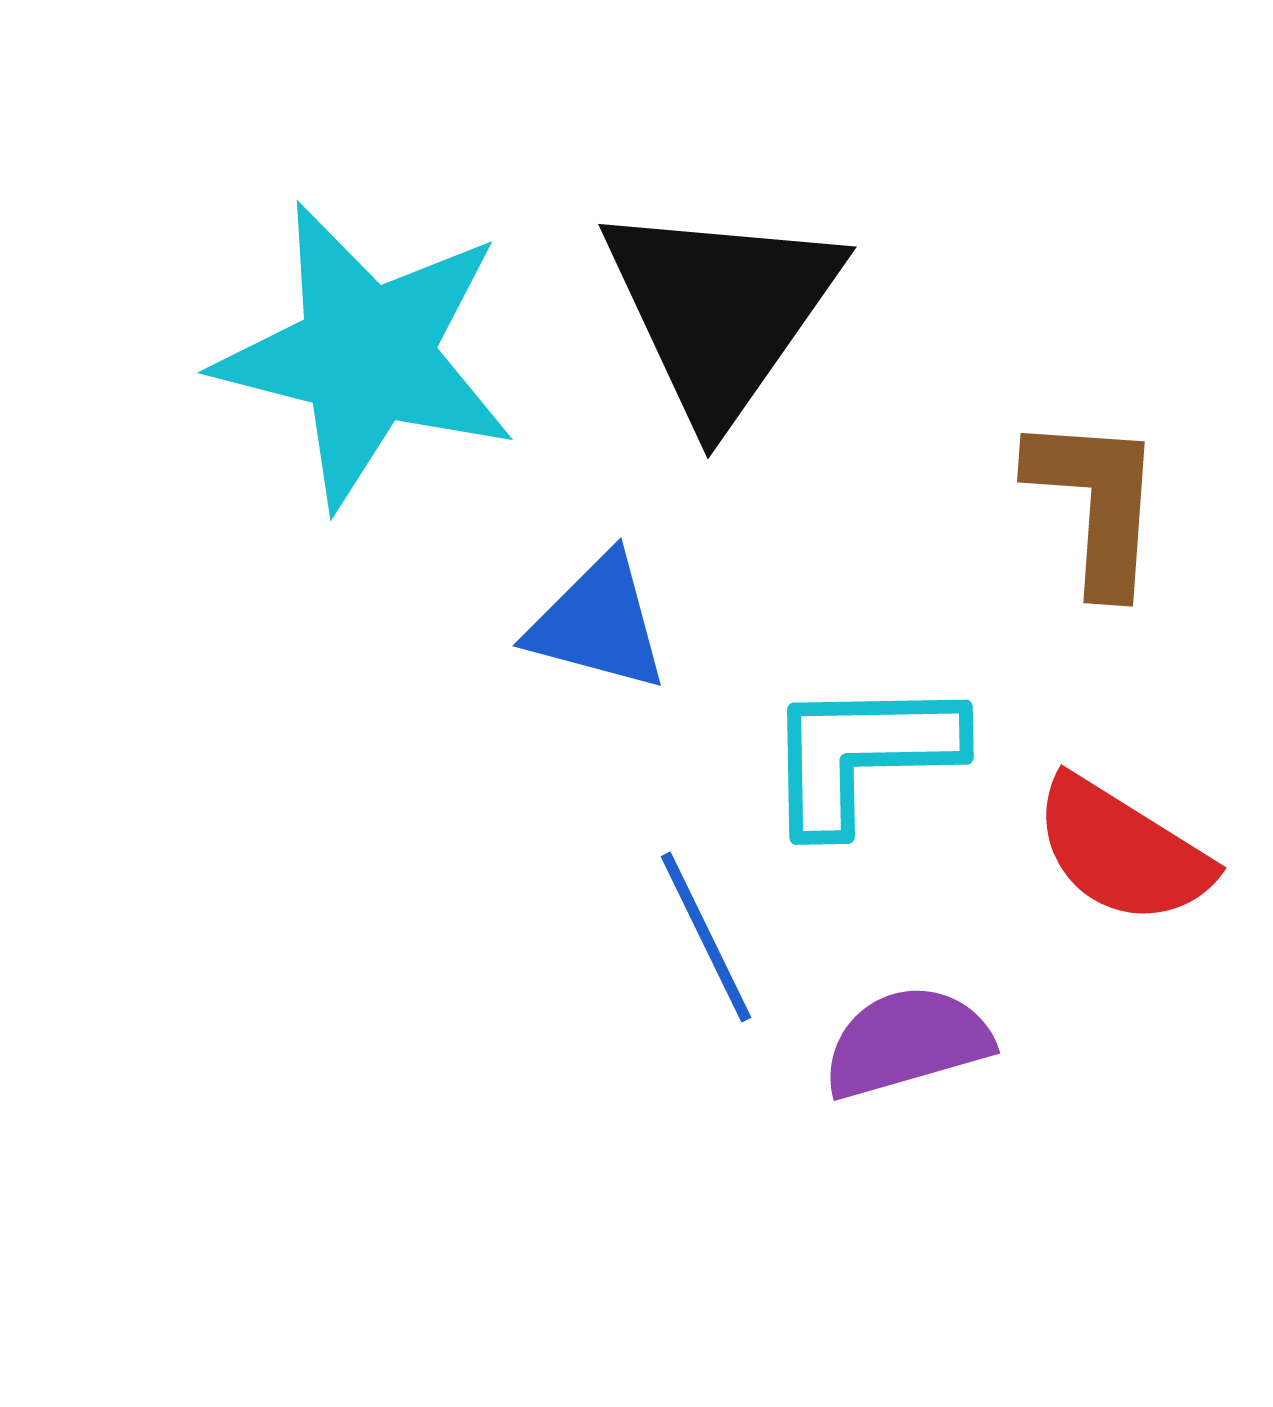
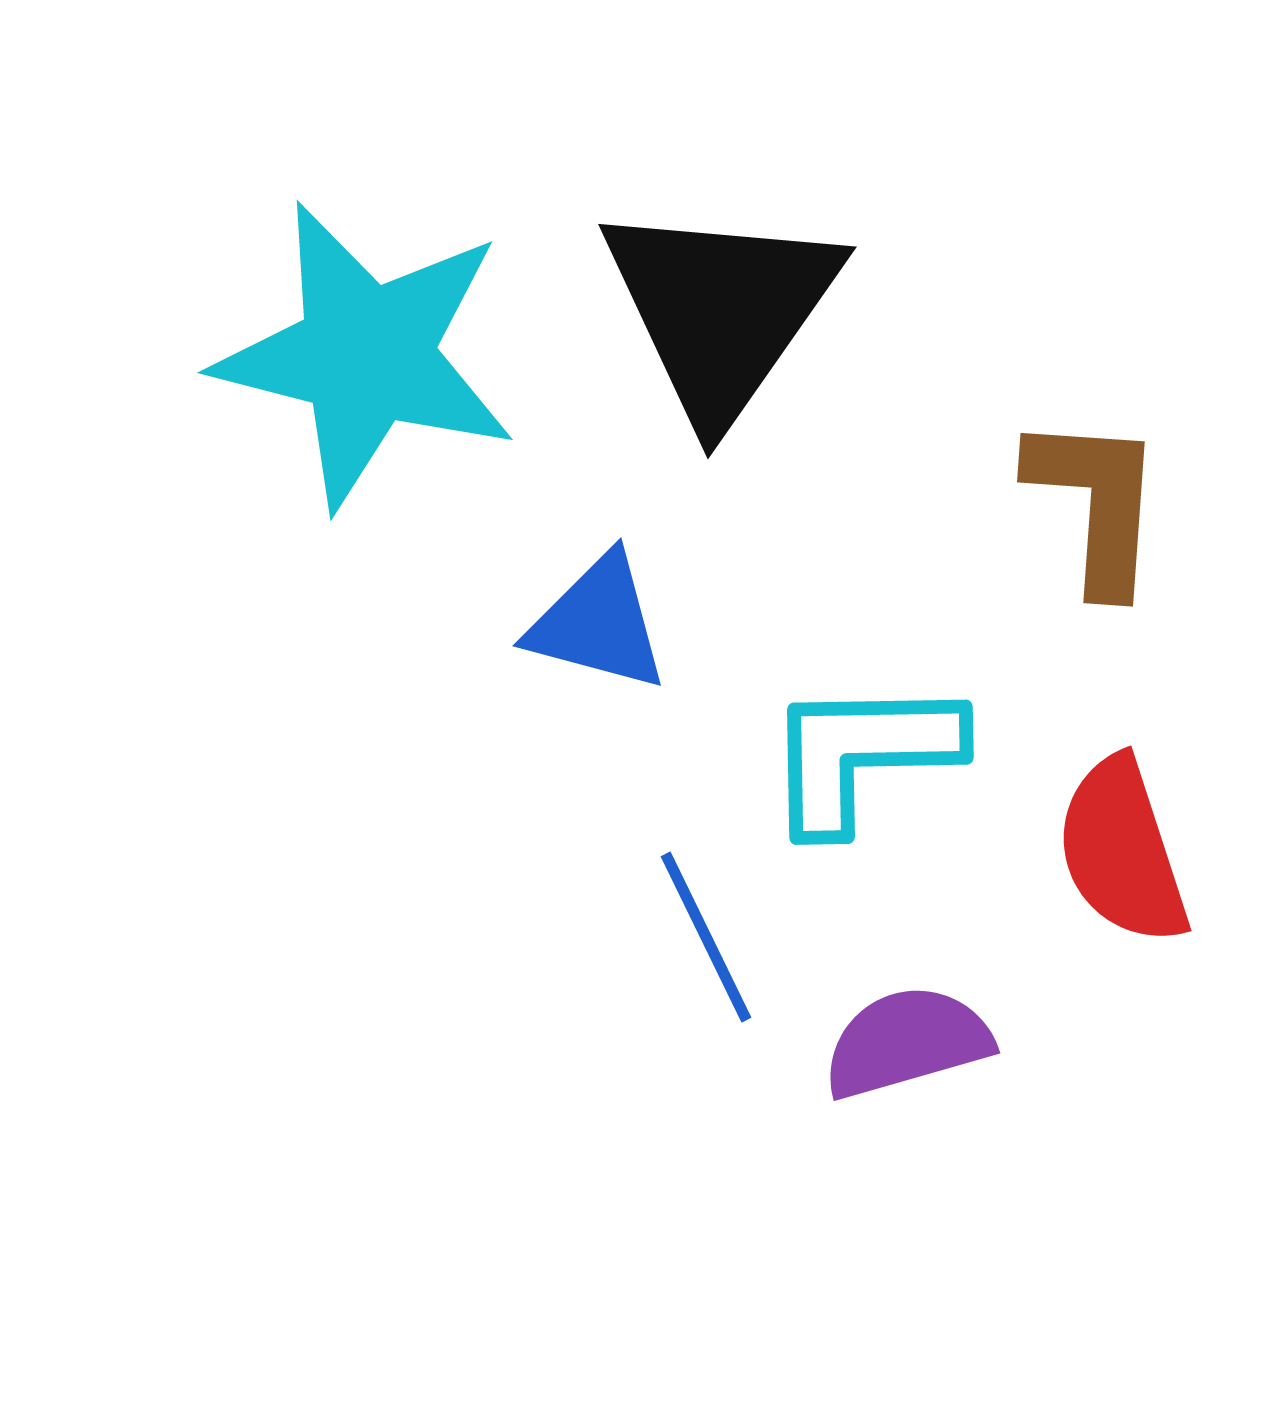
red semicircle: rotated 40 degrees clockwise
